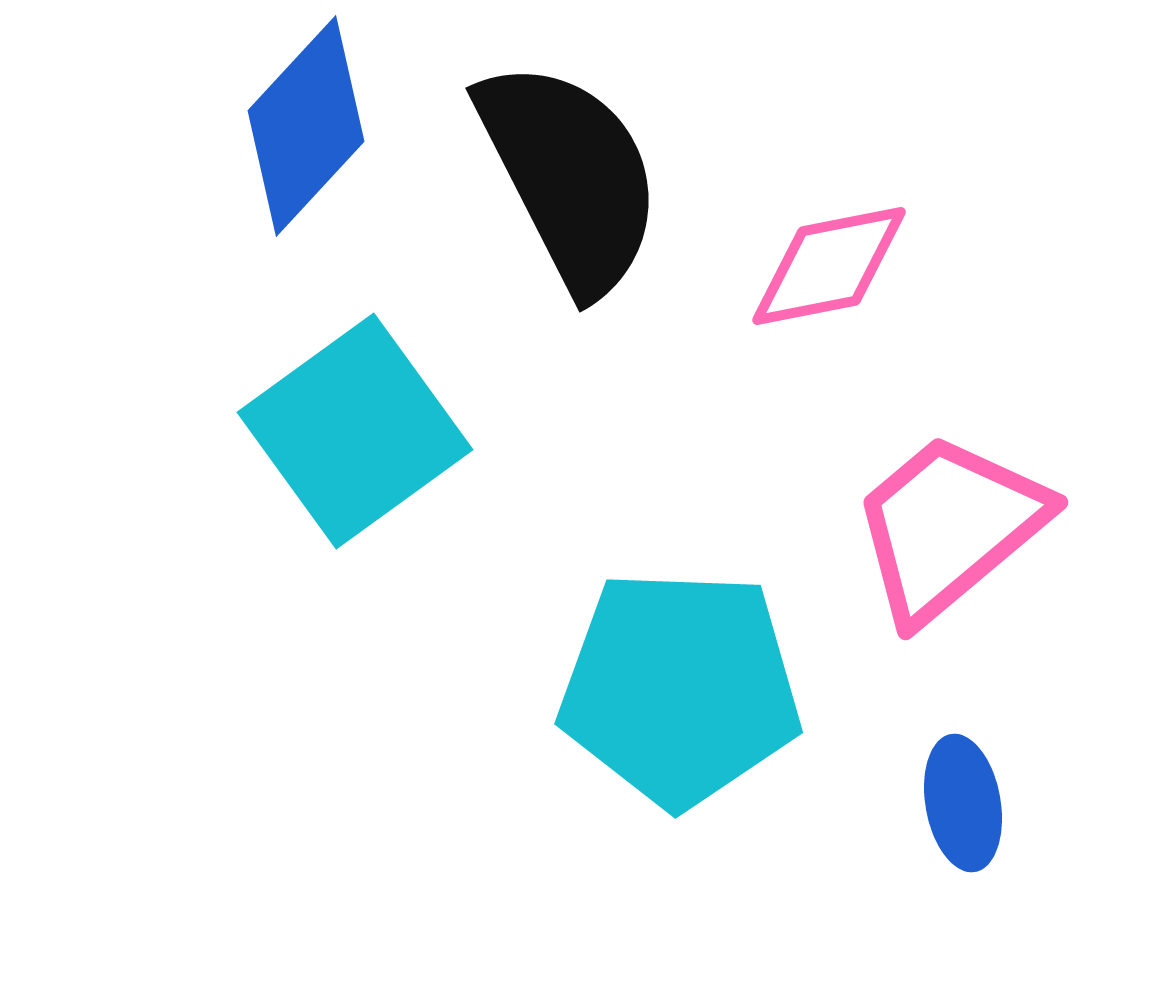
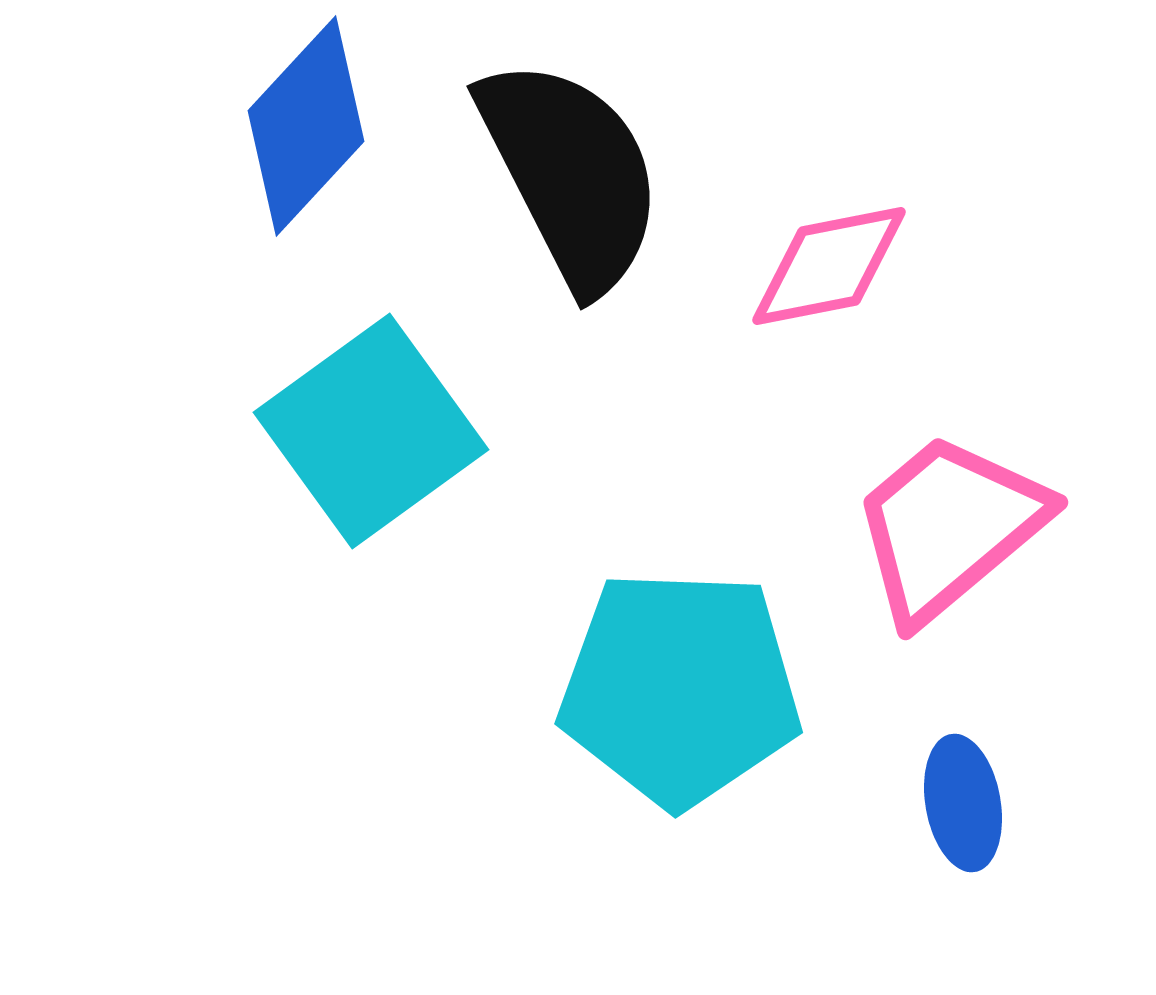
black semicircle: moved 1 px right, 2 px up
cyan square: moved 16 px right
